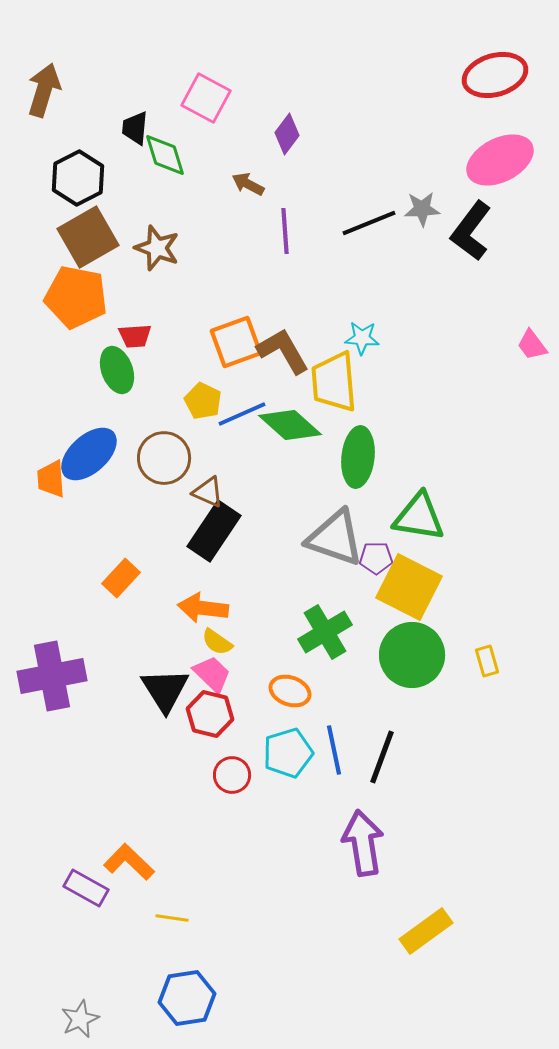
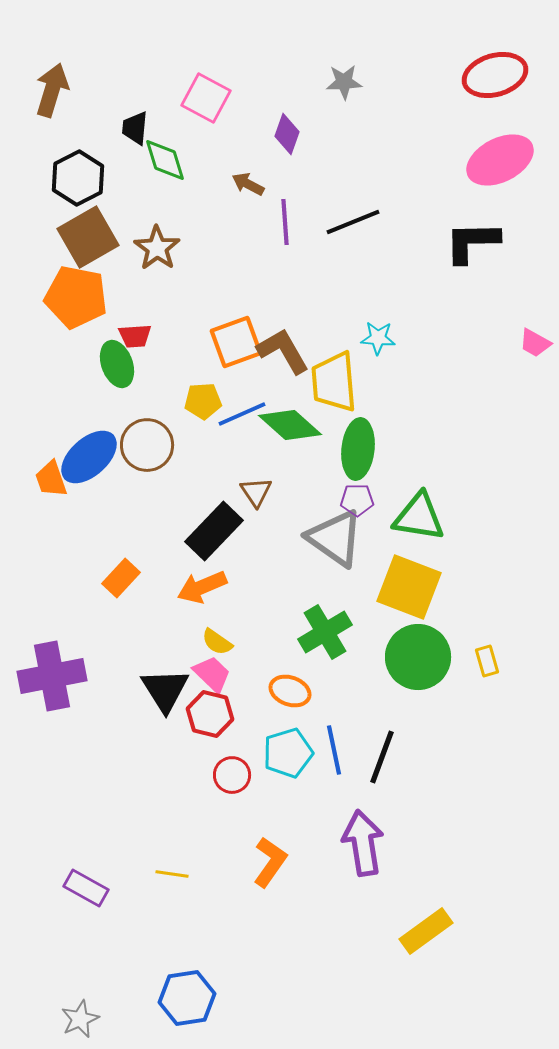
brown arrow at (44, 90): moved 8 px right
purple diamond at (287, 134): rotated 18 degrees counterclockwise
green diamond at (165, 155): moved 5 px down
gray star at (422, 209): moved 78 px left, 127 px up
black line at (369, 223): moved 16 px left, 1 px up
purple line at (285, 231): moved 9 px up
black L-shape at (471, 231): moved 1 px right, 11 px down; rotated 52 degrees clockwise
brown star at (157, 248): rotated 15 degrees clockwise
cyan star at (362, 338): moved 16 px right
pink trapezoid at (532, 345): moved 3 px right, 2 px up; rotated 24 degrees counterclockwise
green ellipse at (117, 370): moved 6 px up
yellow pentagon at (203, 401): rotated 30 degrees counterclockwise
blue ellipse at (89, 454): moved 3 px down
green ellipse at (358, 457): moved 8 px up
brown circle at (164, 458): moved 17 px left, 13 px up
orange trapezoid at (51, 479): rotated 15 degrees counterclockwise
brown triangle at (208, 492): moved 48 px right; rotated 32 degrees clockwise
black rectangle at (214, 531): rotated 10 degrees clockwise
gray triangle at (335, 538): rotated 16 degrees clockwise
purple pentagon at (376, 558): moved 19 px left, 58 px up
yellow square at (409, 587): rotated 6 degrees counterclockwise
orange arrow at (203, 608): moved 1 px left, 21 px up; rotated 30 degrees counterclockwise
green circle at (412, 655): moved 6 px right, 2 px down
orange L-shape at (129, 862): moved 141 px right; rotated 81 degrees clockwise
yellow line at (172, 918): moved 44 px up
